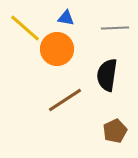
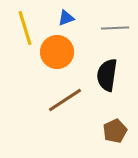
blue triangle: rotated 30 degrees counterclockwise
yellow line: rotated 32 degrees clockwise
orange circle: moved 3 px down
